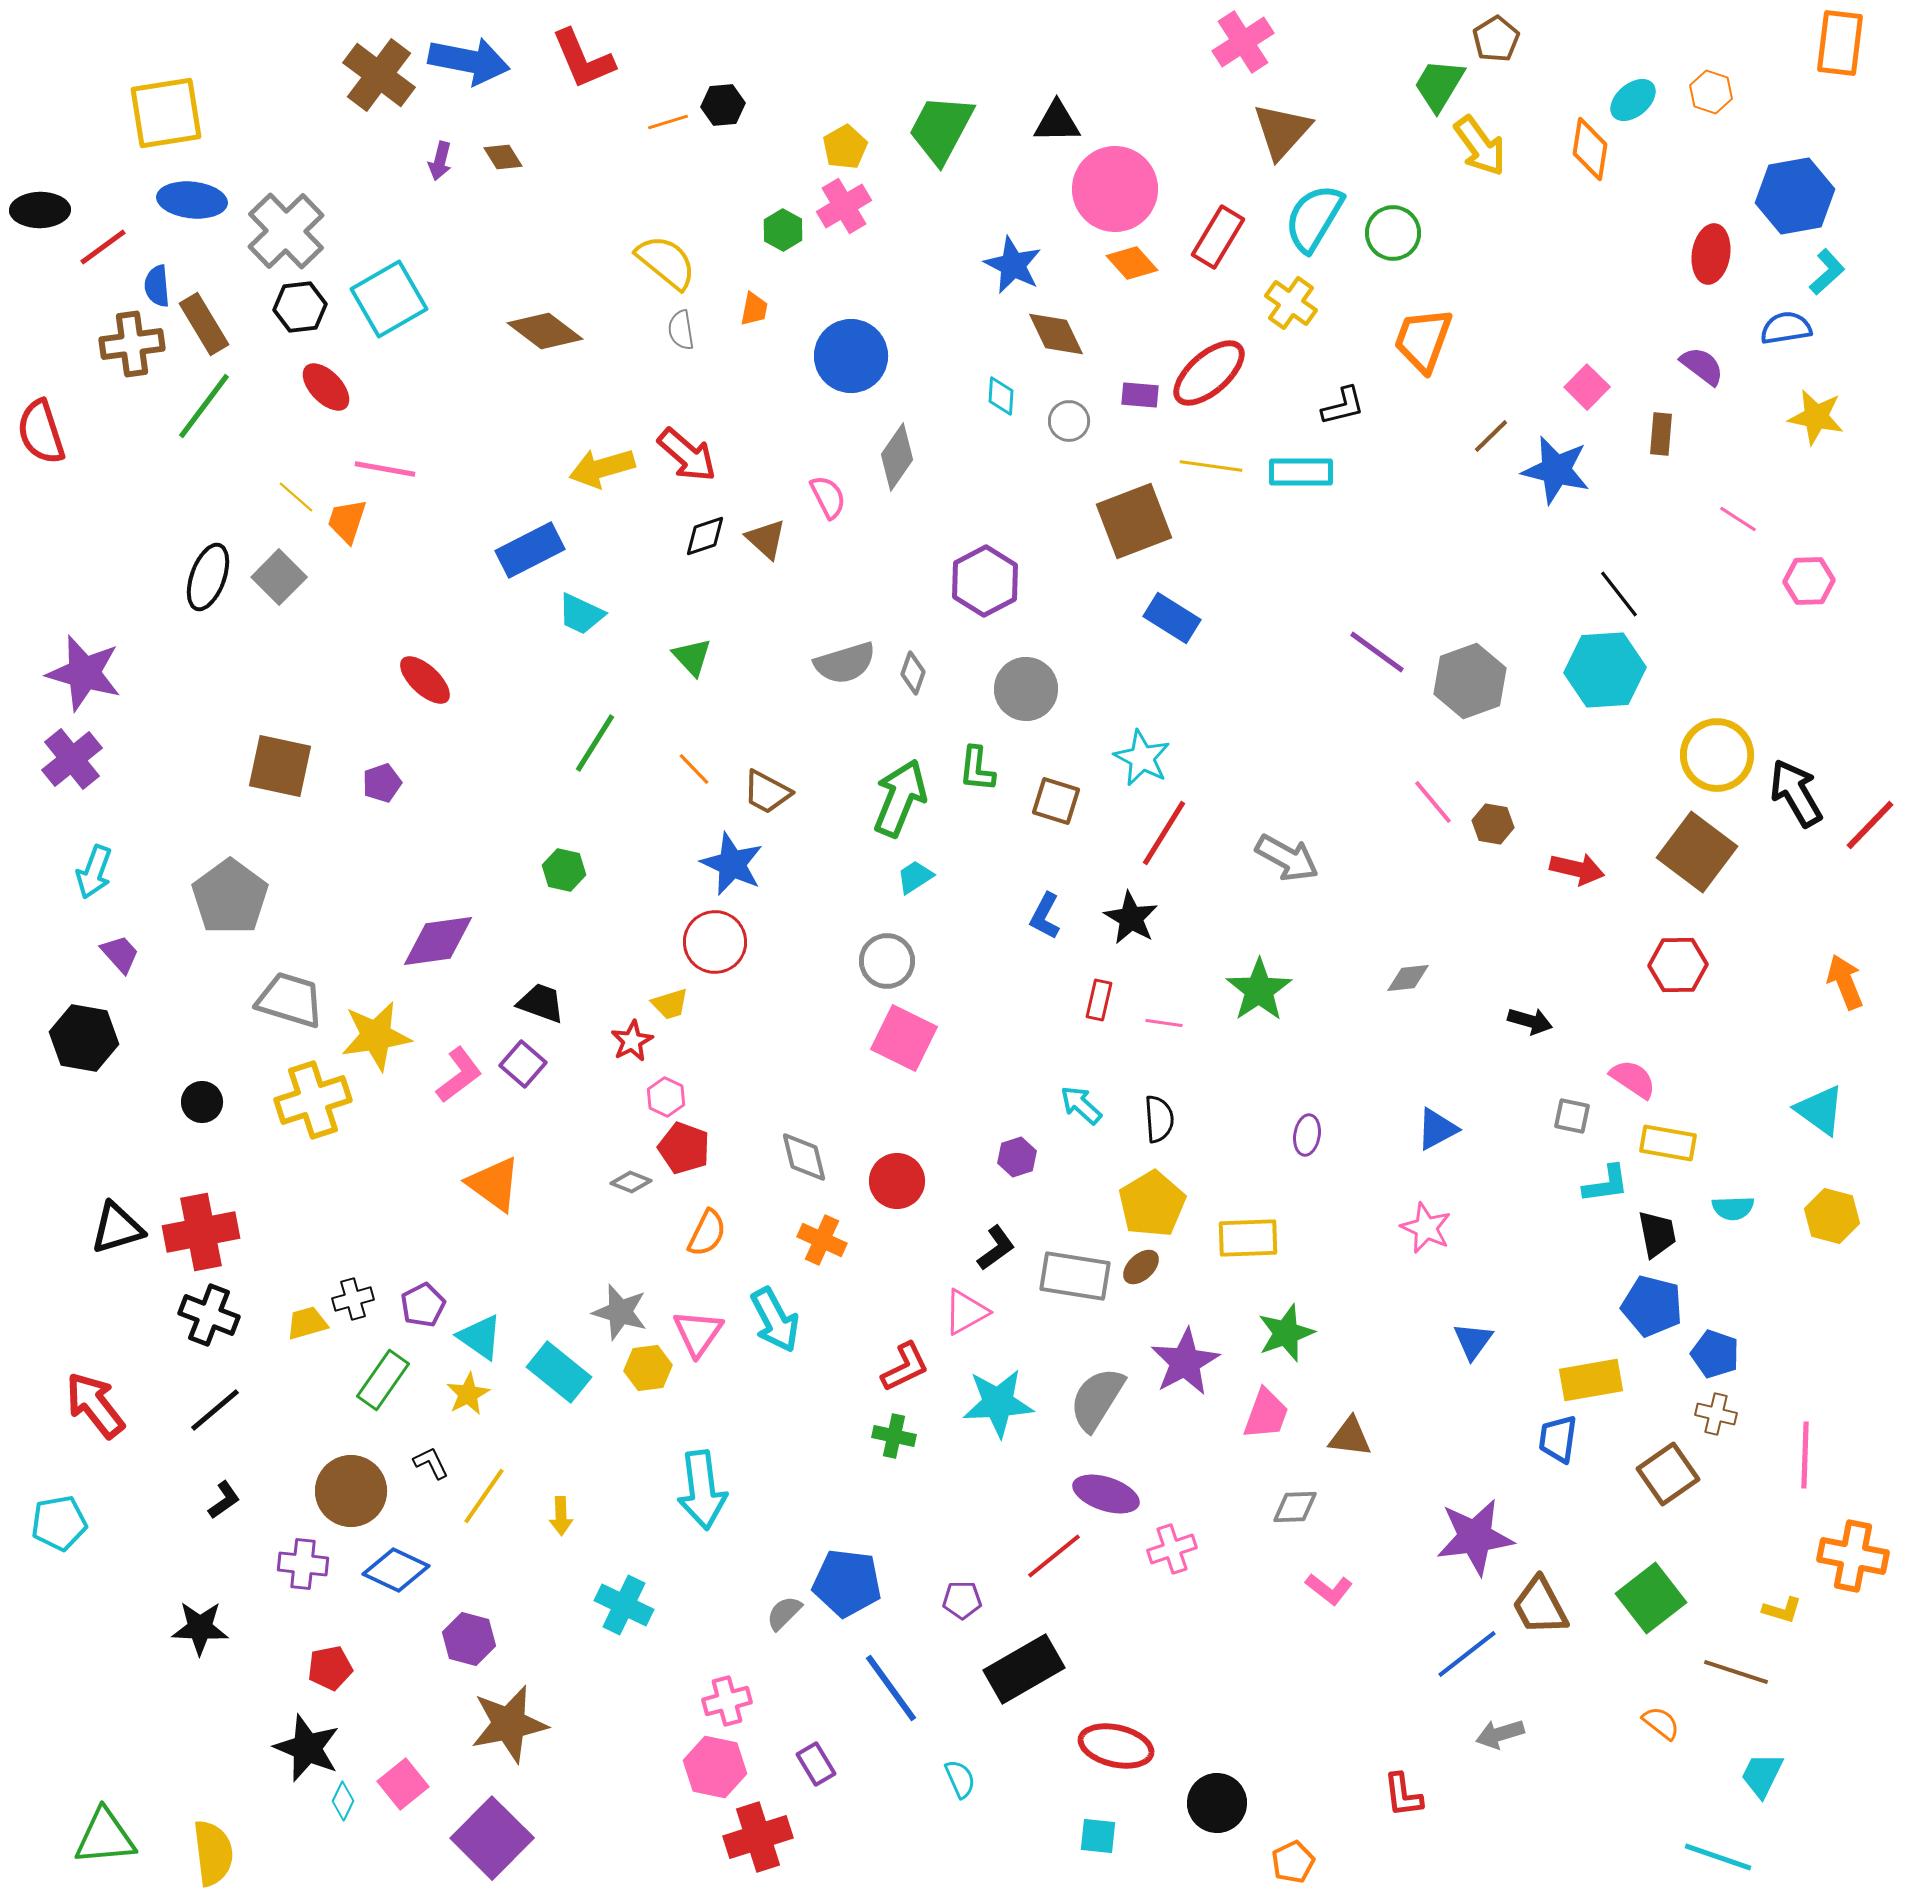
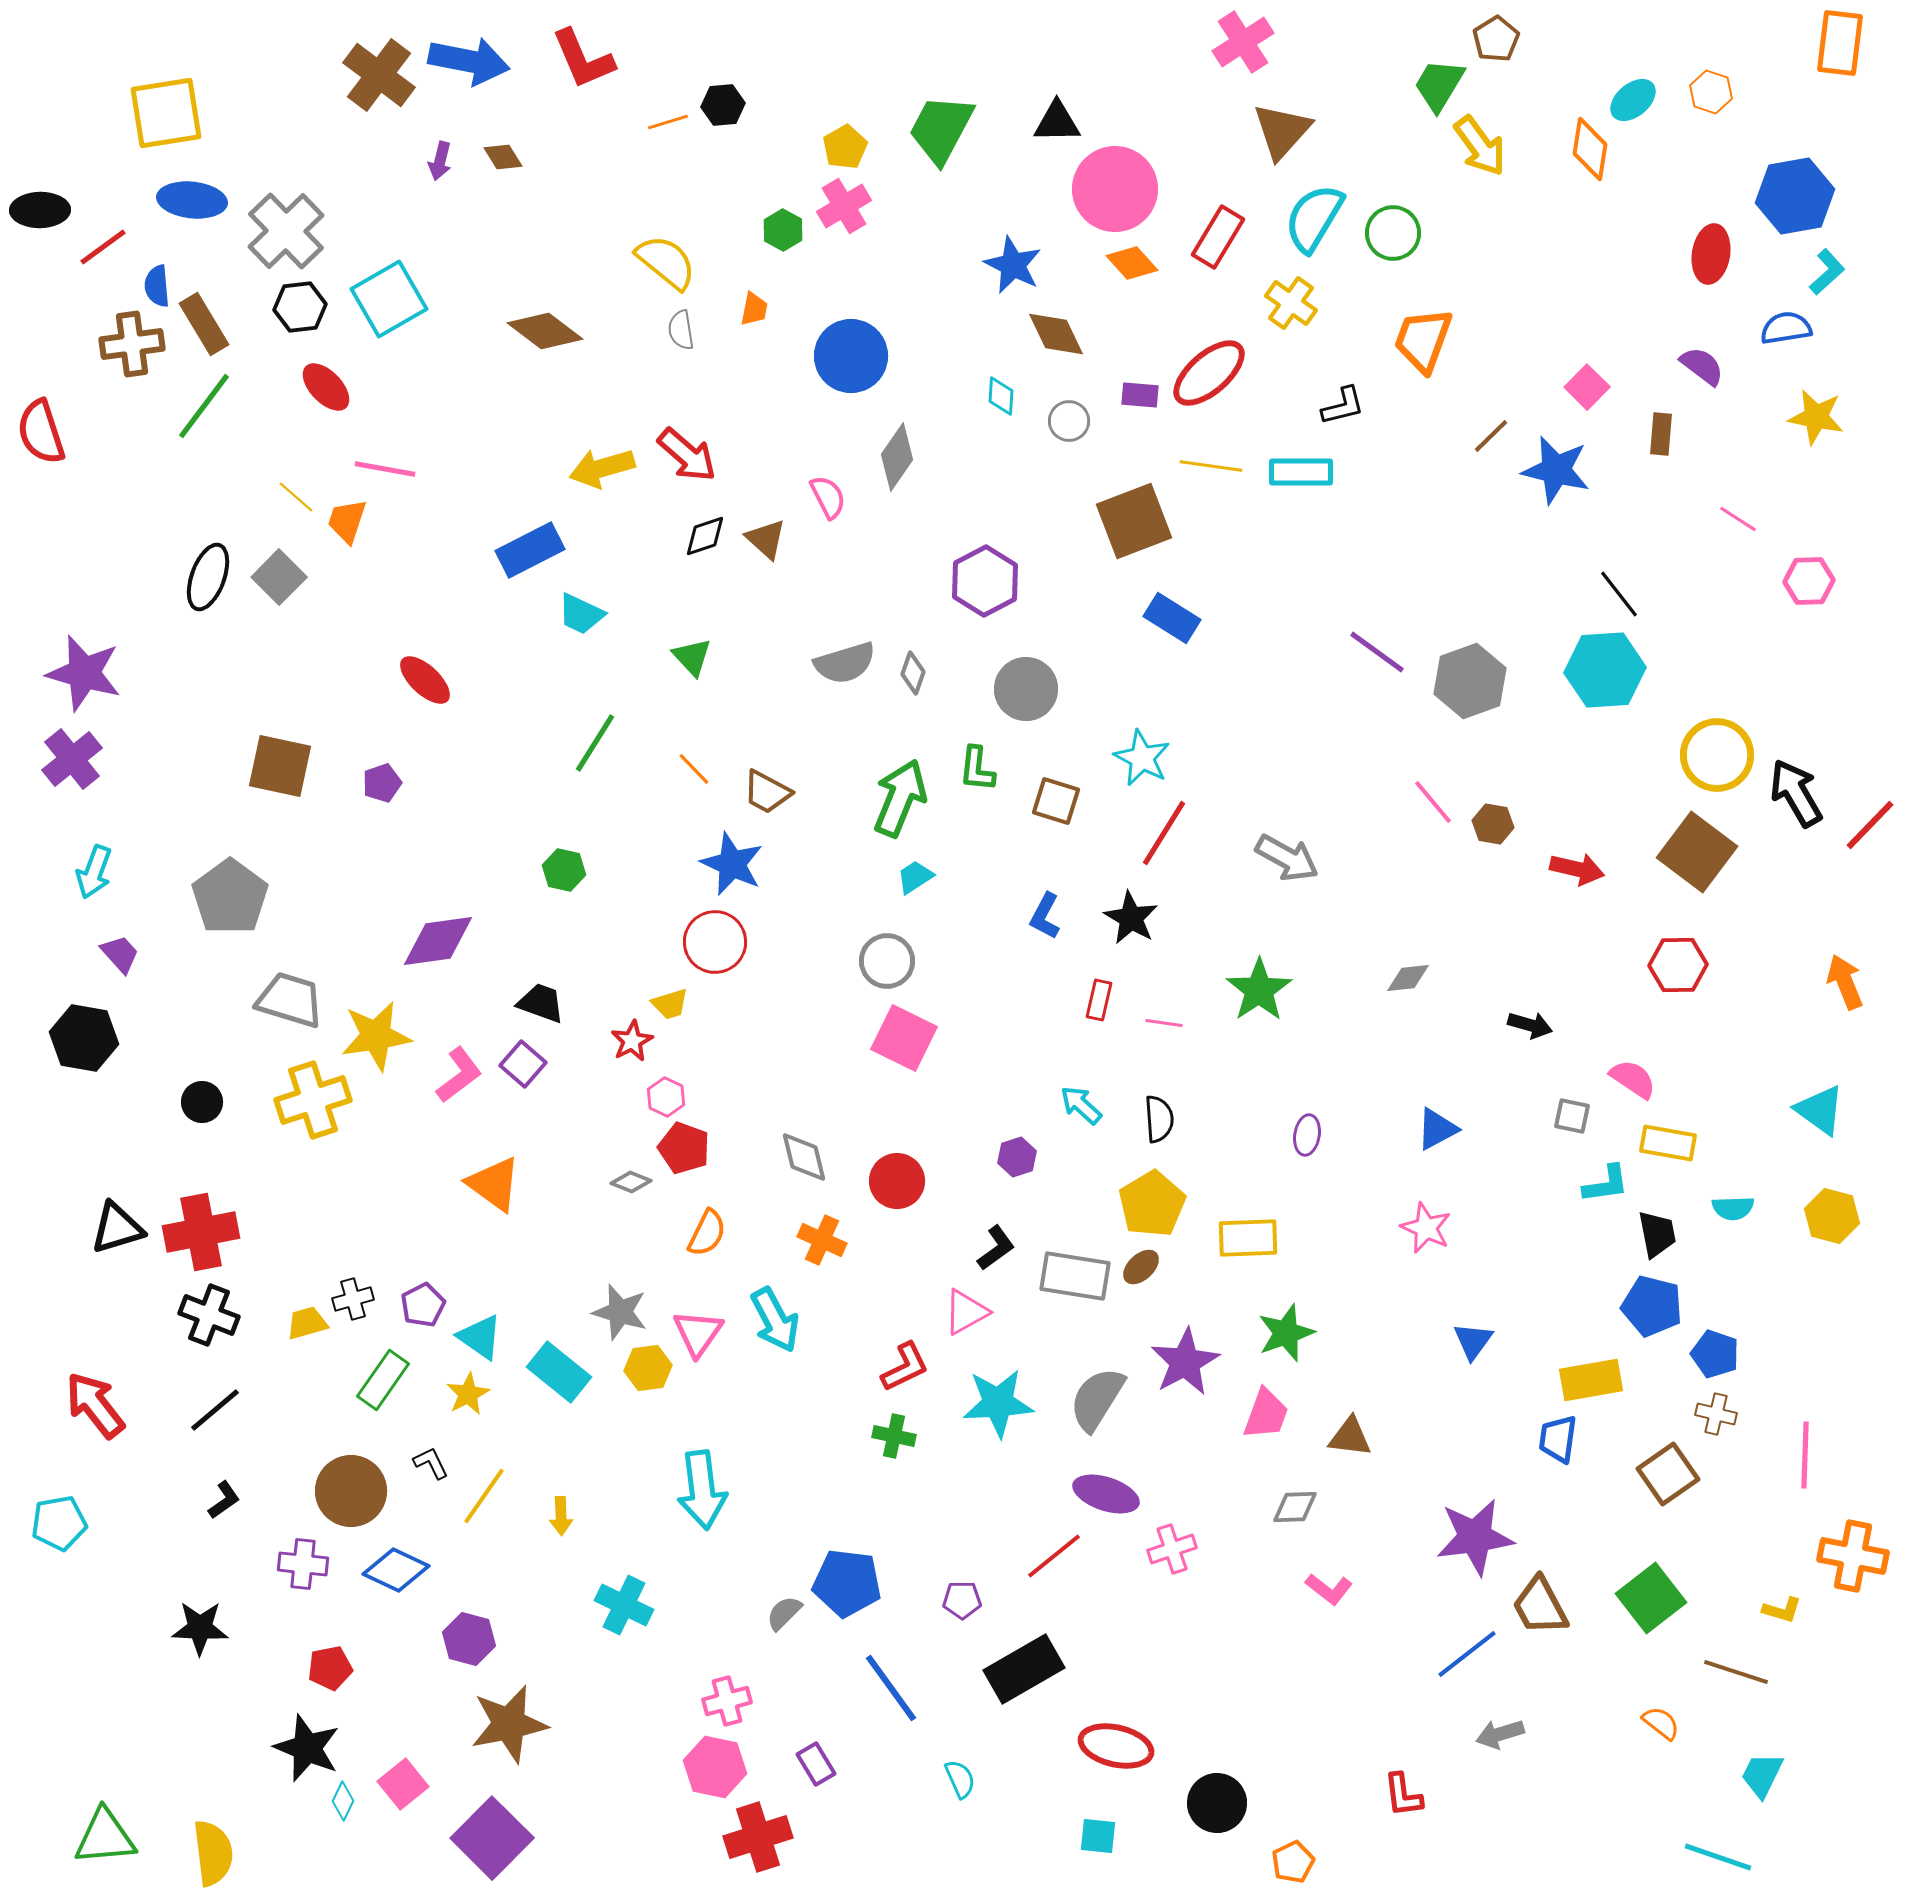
black arrow at (1530, 1021): moved 4 px down
